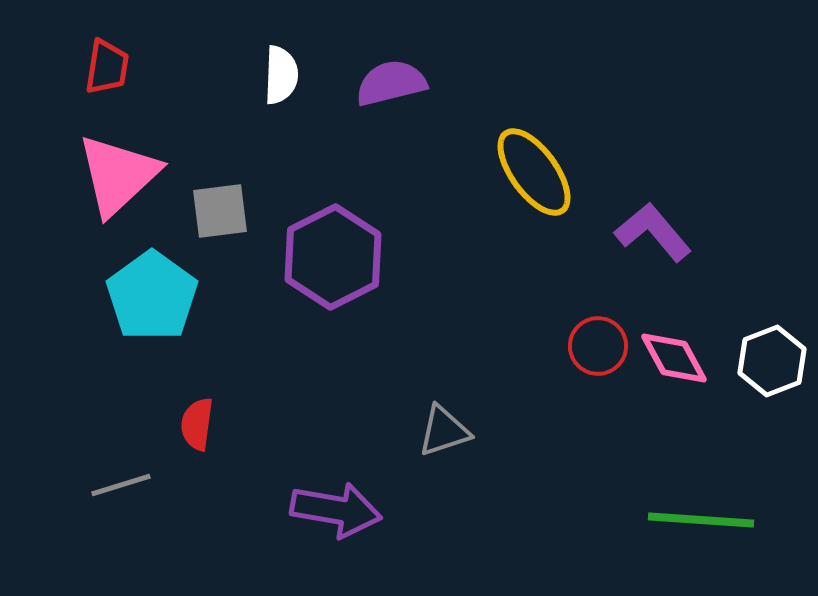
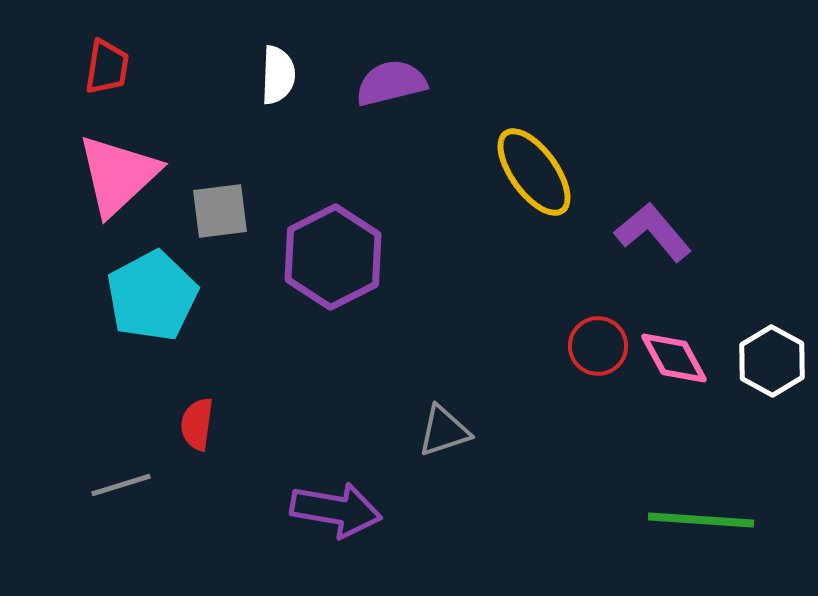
white semicircle: moved 3 px left
cyan pentagon: rotated 8 degrees clockwise
white hexagon: rotated 10 degrees counterclockwise
